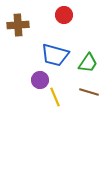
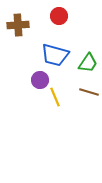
red circle: moved 5 px left, 1 px down
